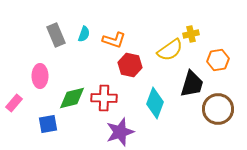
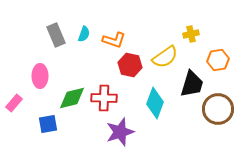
yellow semicircle: moved 5 px left, 7 px down
